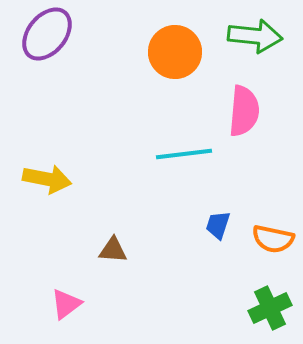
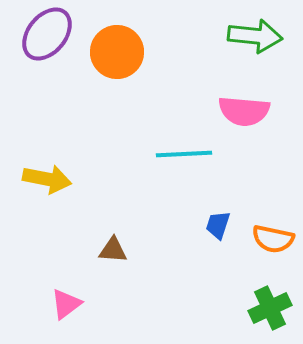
orange circle: moved 58 px left
pink semicircle: rotated 90 degrees clockwise
cyan line: rotated 4 degrees clockwise
